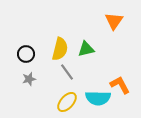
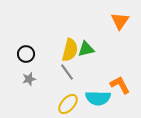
orange triangle: moved 6 px right
yellow semicircle: moved 10 px right, 1 px down
yellow ellipse: moved 1 px right, 2 px down
